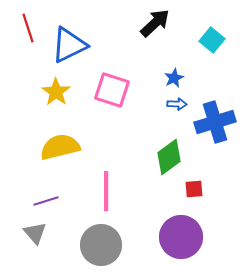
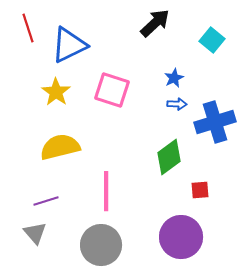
red square: moved 6 px right, 1 px down
